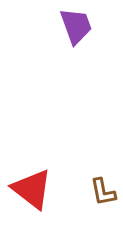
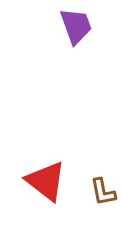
red triangle: moved 14 px right, 8 px up
